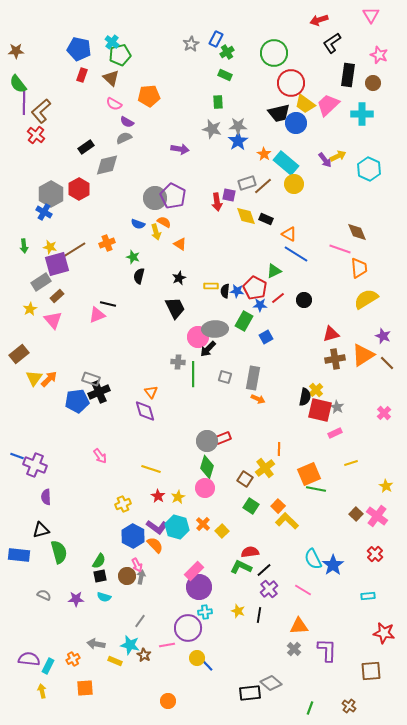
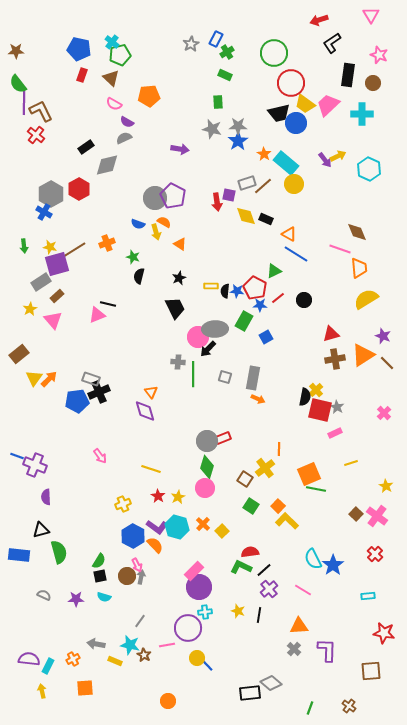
brown L-shape at (41, 111): rotated 105 degrees clockwise
